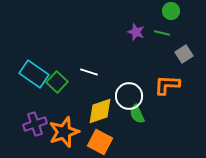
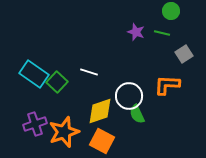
orange square: moved 2 px right, 1 px up
